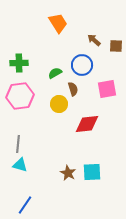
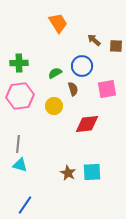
blue circle: moved 1 px down
yellow circle: moved 5 px left, 2 px down
